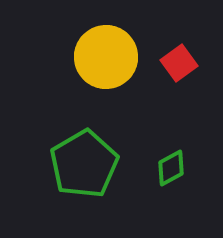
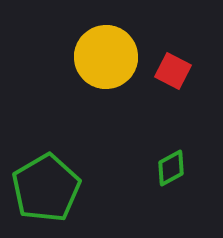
red square: moved 6 px left, 8 px down; rotated 27 degrees counterclockwise
green pentagon: moved 38 px left, 24 px down
